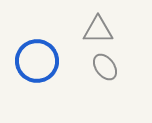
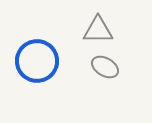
gray ellipse: rotated 24 degrees counterclockwise
